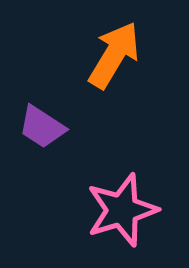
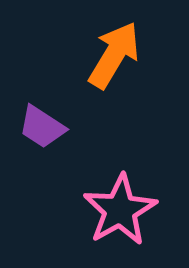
pink star: moved 2 px left; rotated 12 degrees counterclockwise
